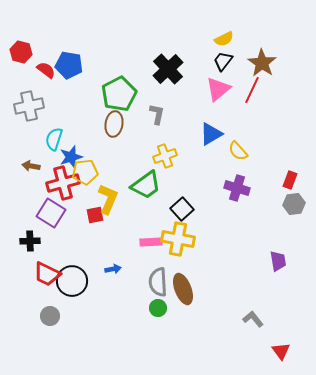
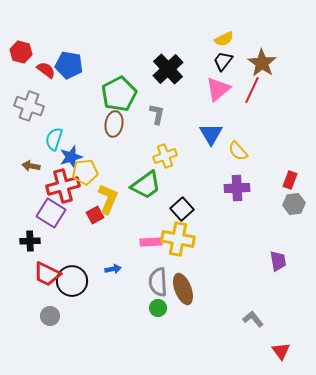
gray cross at (29, 106): rotated 32 degrees clockwise
blue triangle at (211, 134): rotated 30 degrees counterclockwise
red cross at (63, 183): moved 3 px down
purple cross at (237, 188): rotated 20 degrees counterclockwise
red square at (95, 215): rotated 18 degrees counterclockwise
